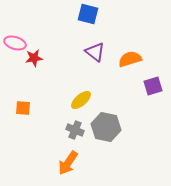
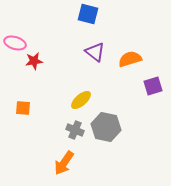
red star: moved 3 px down
orange arrow: moved 4 px left
